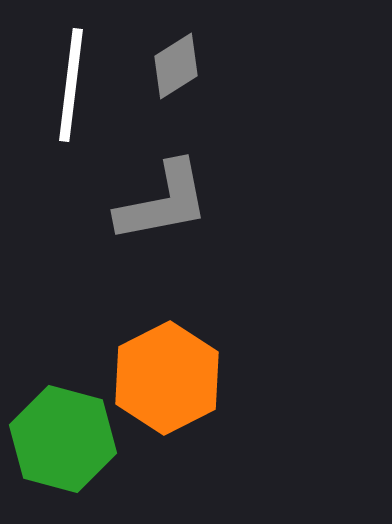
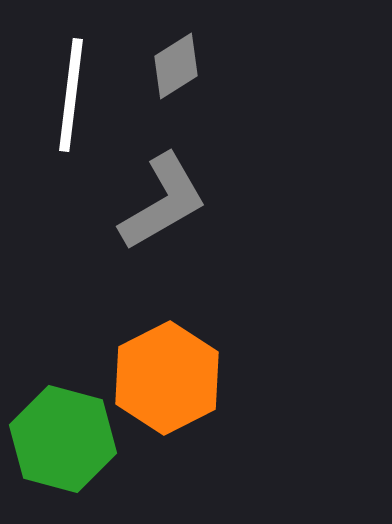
white line: moved 10 px down
gray L-shape: rotated 19 degrees counterclockwise
